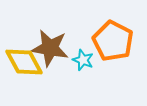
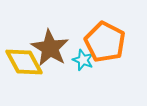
orange pentagon: moved 8 px left, 1 px down
brown star: rotated 21 degrees clockwise
